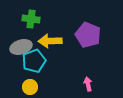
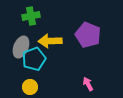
green cross: moved 3 px up; rotated 18 degrees counterclockwise
gray ellipse: rotated 50 degrees counterclockwise
cyan pentagon: moved 2 px up
pink arrow: rotated 16 degrees counterclockwise
